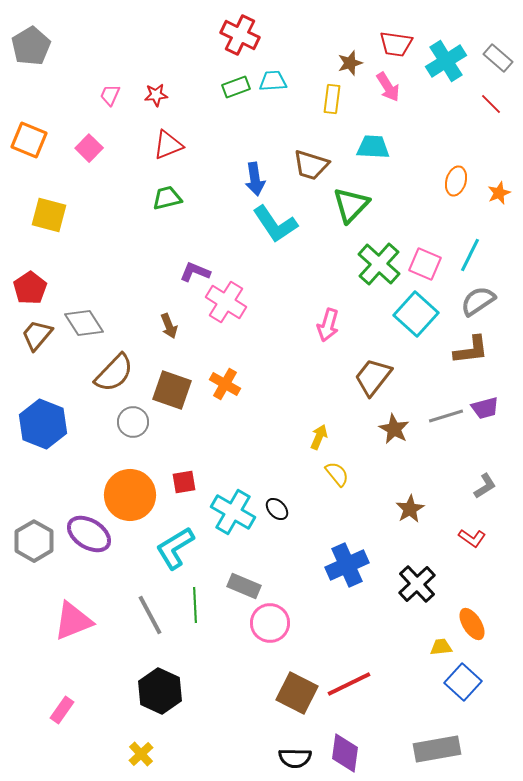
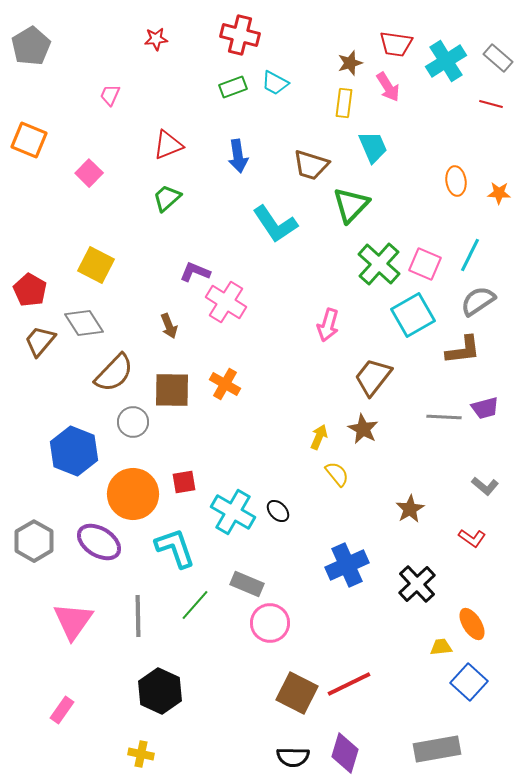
red cross at (240, 35): rotated 12 degrees counterclockwise
cyan trapezoid at (273, 81): moved 2 px right, 2 px down; rotated 148 degrees counterclockwise
green rectangle at (236, 87): moved 3 px left
red star at (156, 95): moved 56 px up
yellow rectangle at (332, 99): moved 12 px right, 4 px down
red line at (491, 104): rotated 30 degrees counterclockwise
cyan trapezoid at (373, 147): rotated 64 degrees clockwise
pink square at (89, 148): moved 25 px down
blue arrow at (255, 179): moved 17 px left, 23 px up
orange ellipse at (456, 181): rotated 24 degrees counterclockwise
orange star at (499, 193): rotated 25 degrees clockwise
green trapezoid at (167, 198): rotated 28 degrees counterclockwise
yellow square at (49, 215): moved 47 px right, 50 px down; rotated 12 degrees clockwise
red pentagon at (30, 288): moved 2 px down; rotated 8 degrees counterclockwise
cyan square at (416, 314): moved 3 px left, 1 px down; rotated 18 degrees clockwise
brown trapezoid at (37, 335): moved 3 px right, 6 px down
brown L-shape at (471, 350): moved 8 px left
brown square at (172, 390): rotated 18 degrees counterclockwise
gray line at (446, 416): moved 2 px left, 1 px down; rotated 20 degrees clockwise
blue hexagon at (43, 424): moved 31 px right, 27 px down
brown star at (394, 429): moved 31 px left
gray L-shape at (485, 486): rotated 72 degrees clockwise
orange circle at (130, 495): moved 3 px right, 1 px up
black ellipse at (277, 509): moved 1 px right, 2 px down
purple ellipse at (89, 534): moved 10 px right, 8 px down
cyan L-shape at (175, 548): rotated 102 degrees clockwise
gray rectangle at (244, 586): moved 3 px right, 2 px up
green line at (195, 605): rotated 44 degrees clockwise
gray line at (150, 615): moved 12 px left, 1 px down; rotated 27 degrees clockwise
pink triangle at (73, 621): rotated 33 degrees counterclockwise
blue square at (463, 682): moved 6 px right
purple diamond at (345, 753): rotated 9 degrees clockwise
yellow cross at (141, 754): rotated 35 degrees counterclockwise
black semicircle at (295, 758): moved 2 px left, 1 px up
